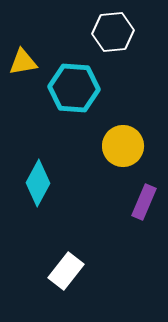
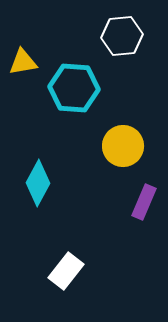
white hexagon: moved 9 px right, 4 px down
